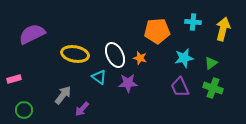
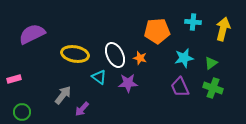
green circle: moved 2 px left, 2 px down
